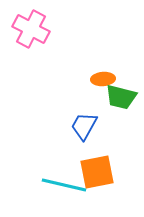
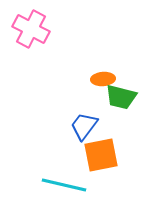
blue trapezoid: rotated 8 degrees clockwise
orange square: moved 4 px right, 17 px up
